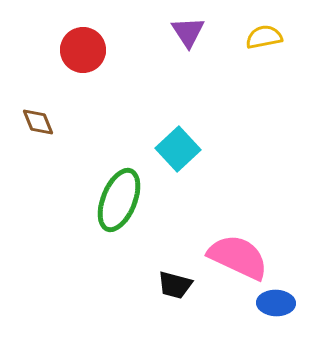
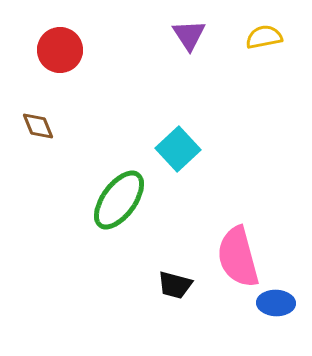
purple triangle: moved 1 px right, 3 px down
red circle: moved 23 px left
brown diamond: moved 4 px down
green ellipse: rotated 14 degrees clockwise
pink semicircle: rotated 130 degrees counterclockwise
